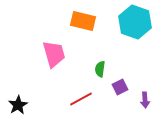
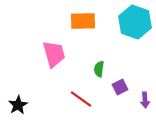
orange rectangle: rotated 15 degrees counterclockwise
green semicircle: moved 1 px left
red line: rotated 65 degrees clockwise
